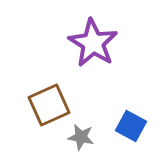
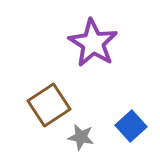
brown square: rotated 9 degrees counterclockwise
blue square: rotated 20 degrees clockwise
